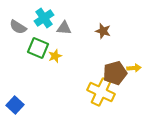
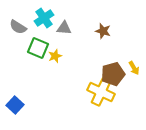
yellow arrow: rotated 64 degrees clockwise
brown pentagon: moved 2 px left, 1 px down
